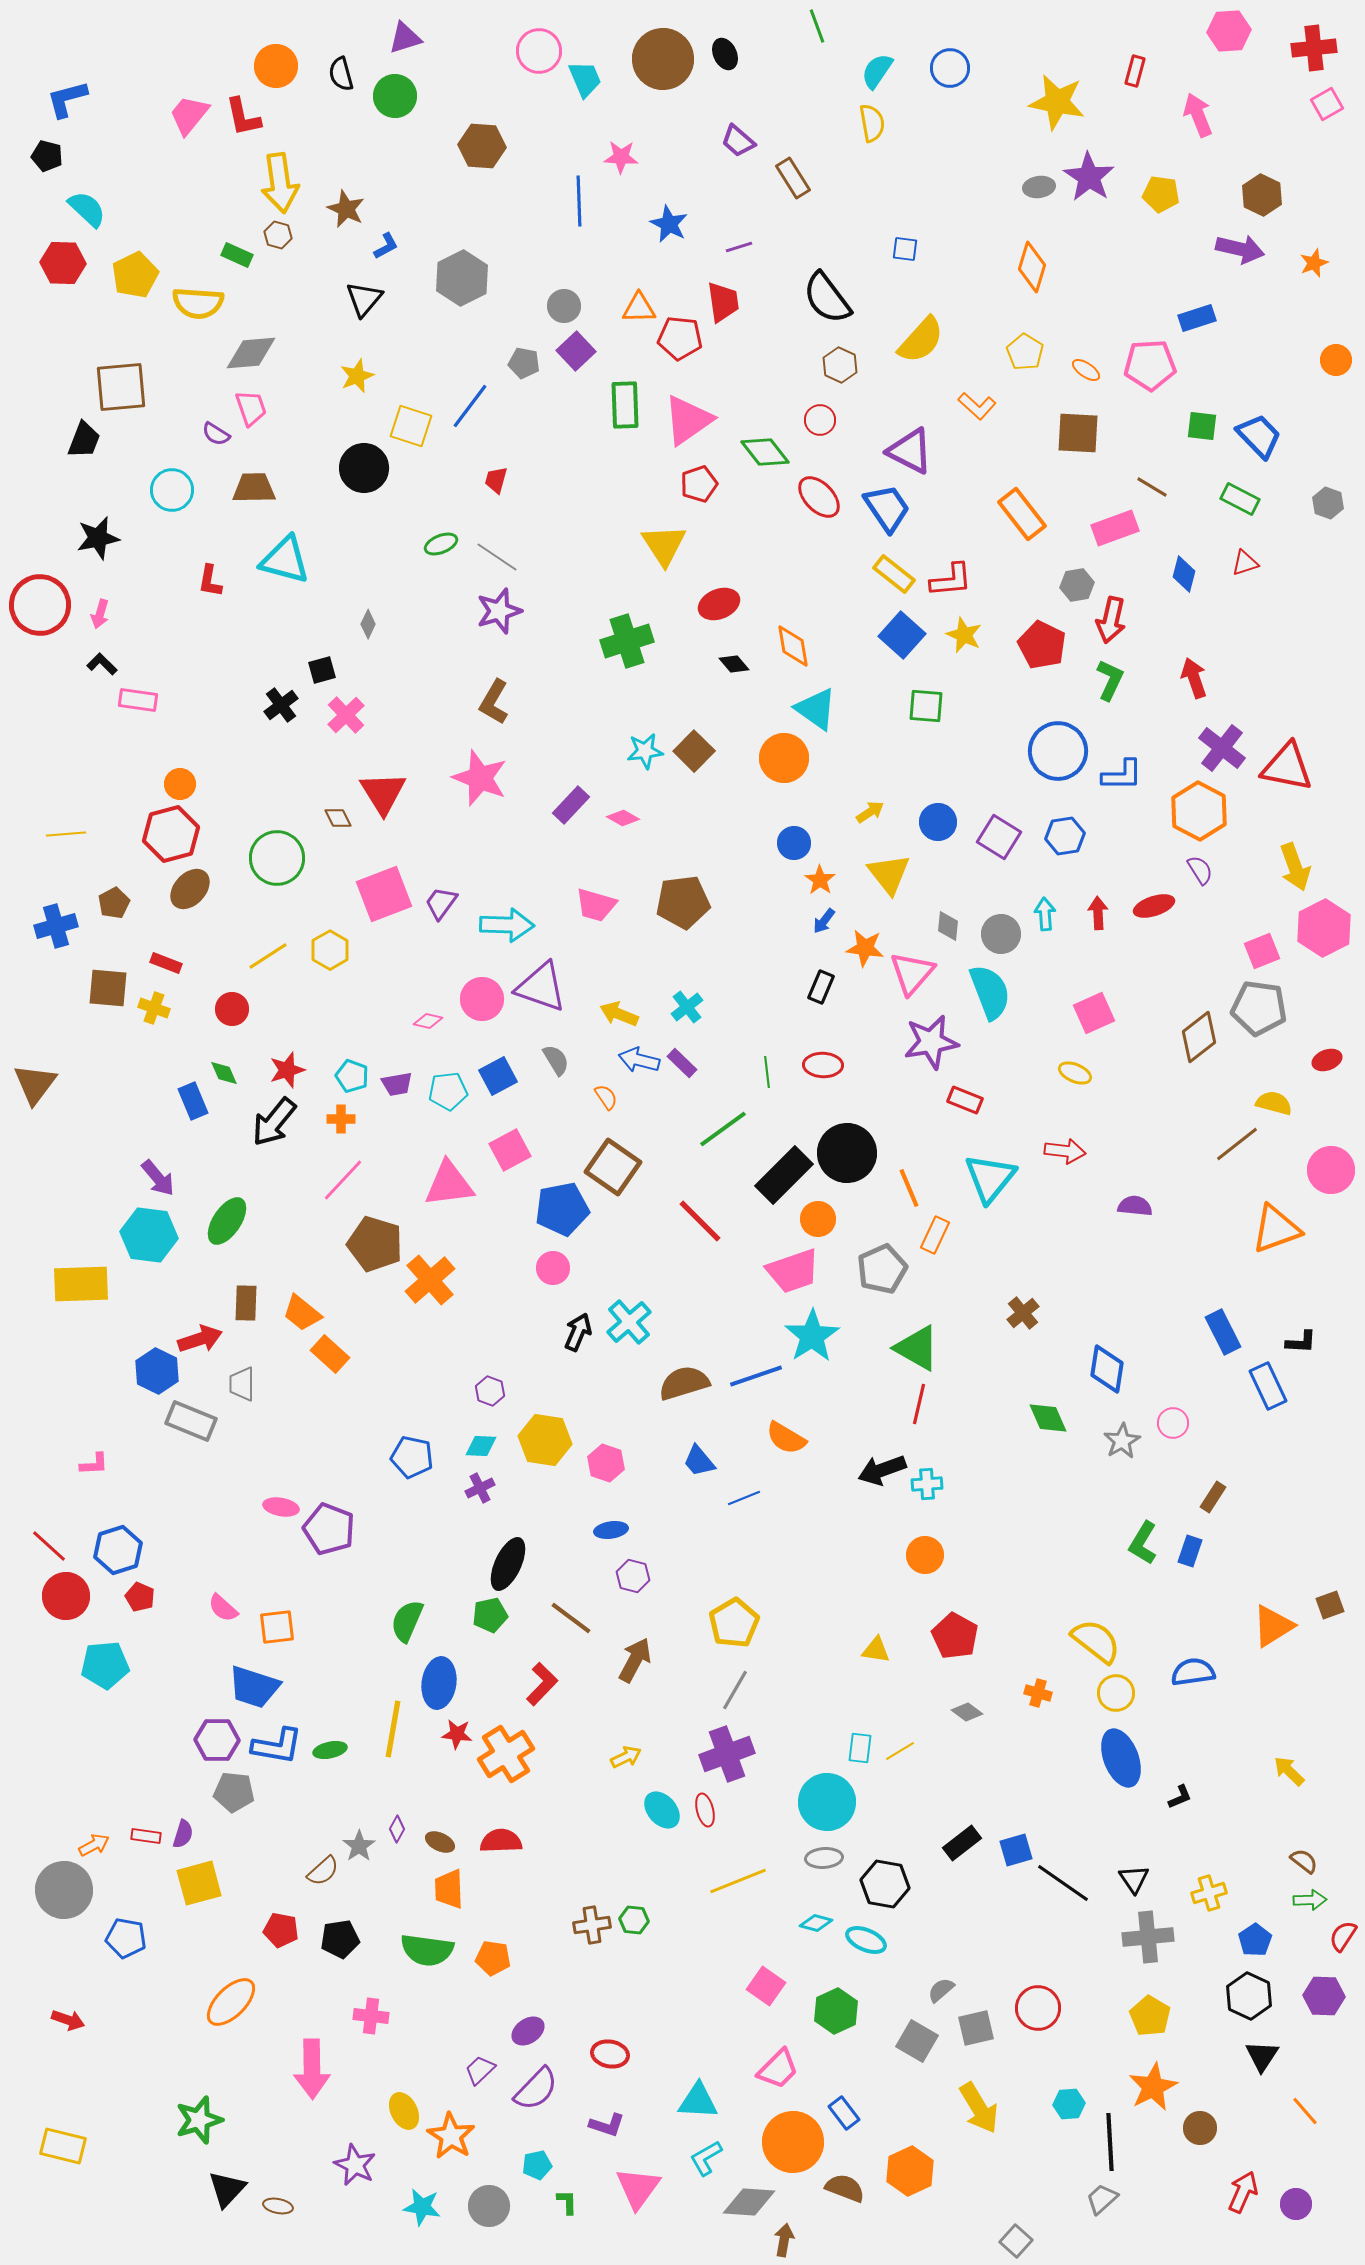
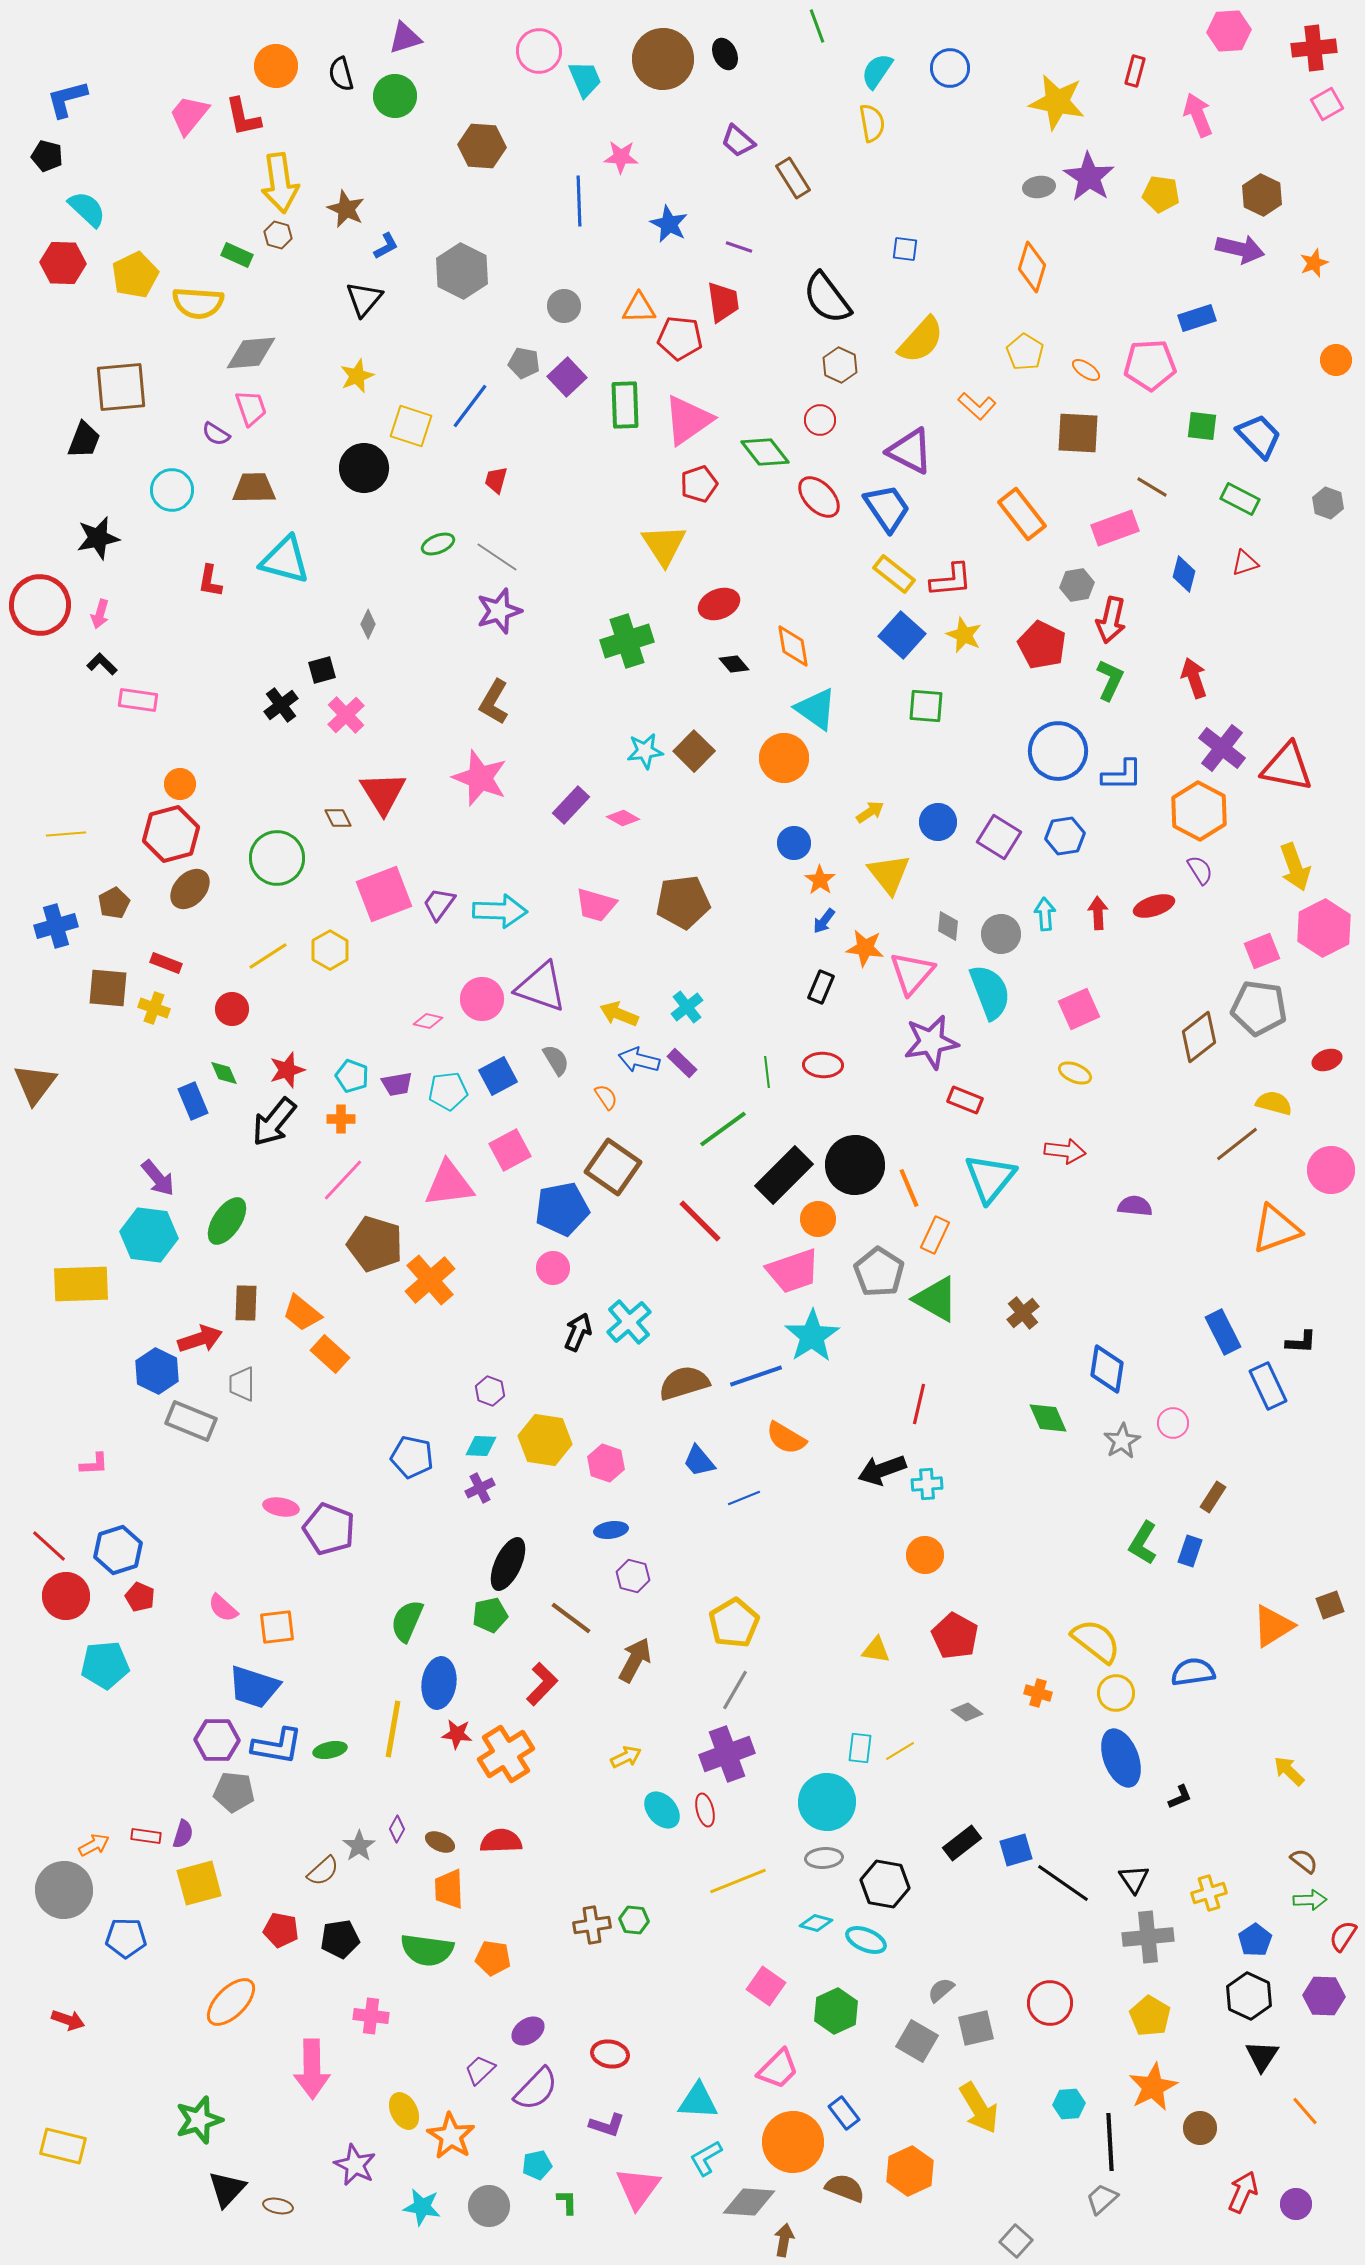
purple line at (739, 247): rotated 36 degrees clockwise
gray hexagon at (462, 278): moved 7 px up; rotated 6 degrees counterclockwise
purple square at (576, 351): moved 9 px left, 26 px down
green ellipse at (441, 544): moved 3 px left
purple trapezoid at (441, 903): moved 2 px left, 1 px down
cyan arrow at (507, 925): moved 7 px left, 14 px up
pink square at (1094, 1013): moved 15 px left, 4 px up
black circle at (847, 1153): moved 8 px right, 12 px down
gray pentagon at (882, 1269): moved 3 px left, 3 px down; rotated 15 degrees counterclockwise
green triangle at (917, 1348): moved 19 px right, 49 px up
blue pentagon at (126, 1938): rotated 9 degrees counterclockwise
red circle at (1038, 2008): moved 12 px right, 5 px up
